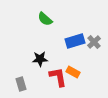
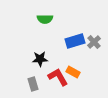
green semicircle: rotated 42 degrees counterclockwise
red L-shape: rotated 20 degrees counterclockwise
gray rectangle: moved 12 px right
